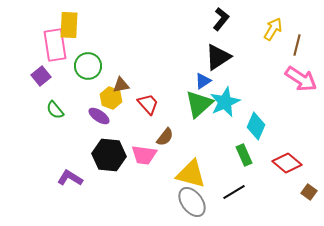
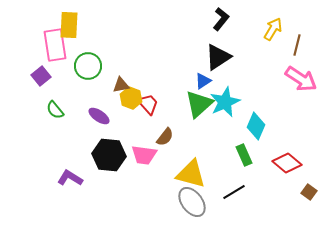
yellow hexagon: moved 20 px right
